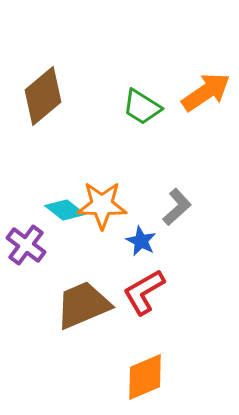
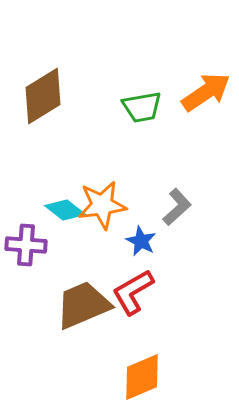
brown diamond: rotated 8 degrees clockwise
green trapezoid: rotated 42 degrees counterclockwise
orange star: rotated 9 degrees counterclockwise
purple cross: rotated 33 degrees counterclockwise
red L-shape: moved 11 px left
orange diamond: moved 3 px left
